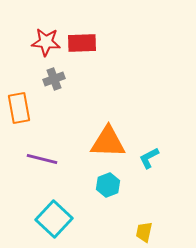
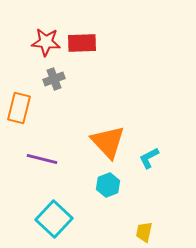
orange rectangle: rotated 24 degrees clockwise
orange triangle: rotated 45 degrees clockwise
